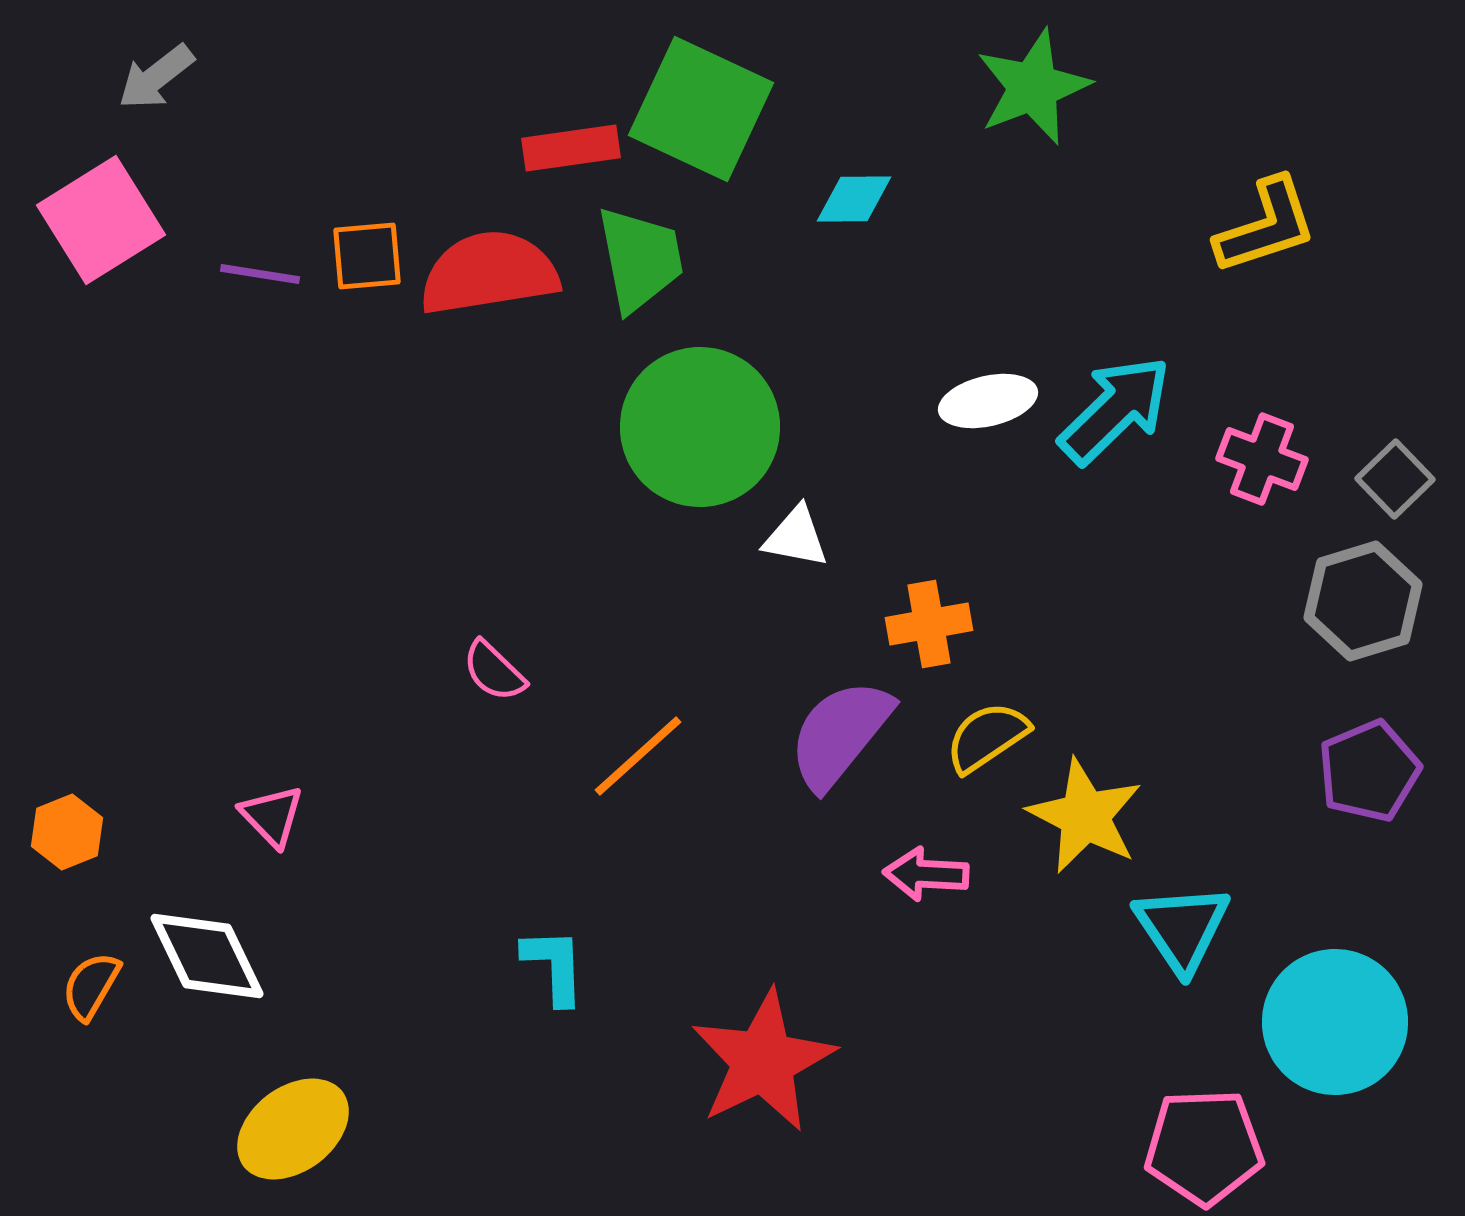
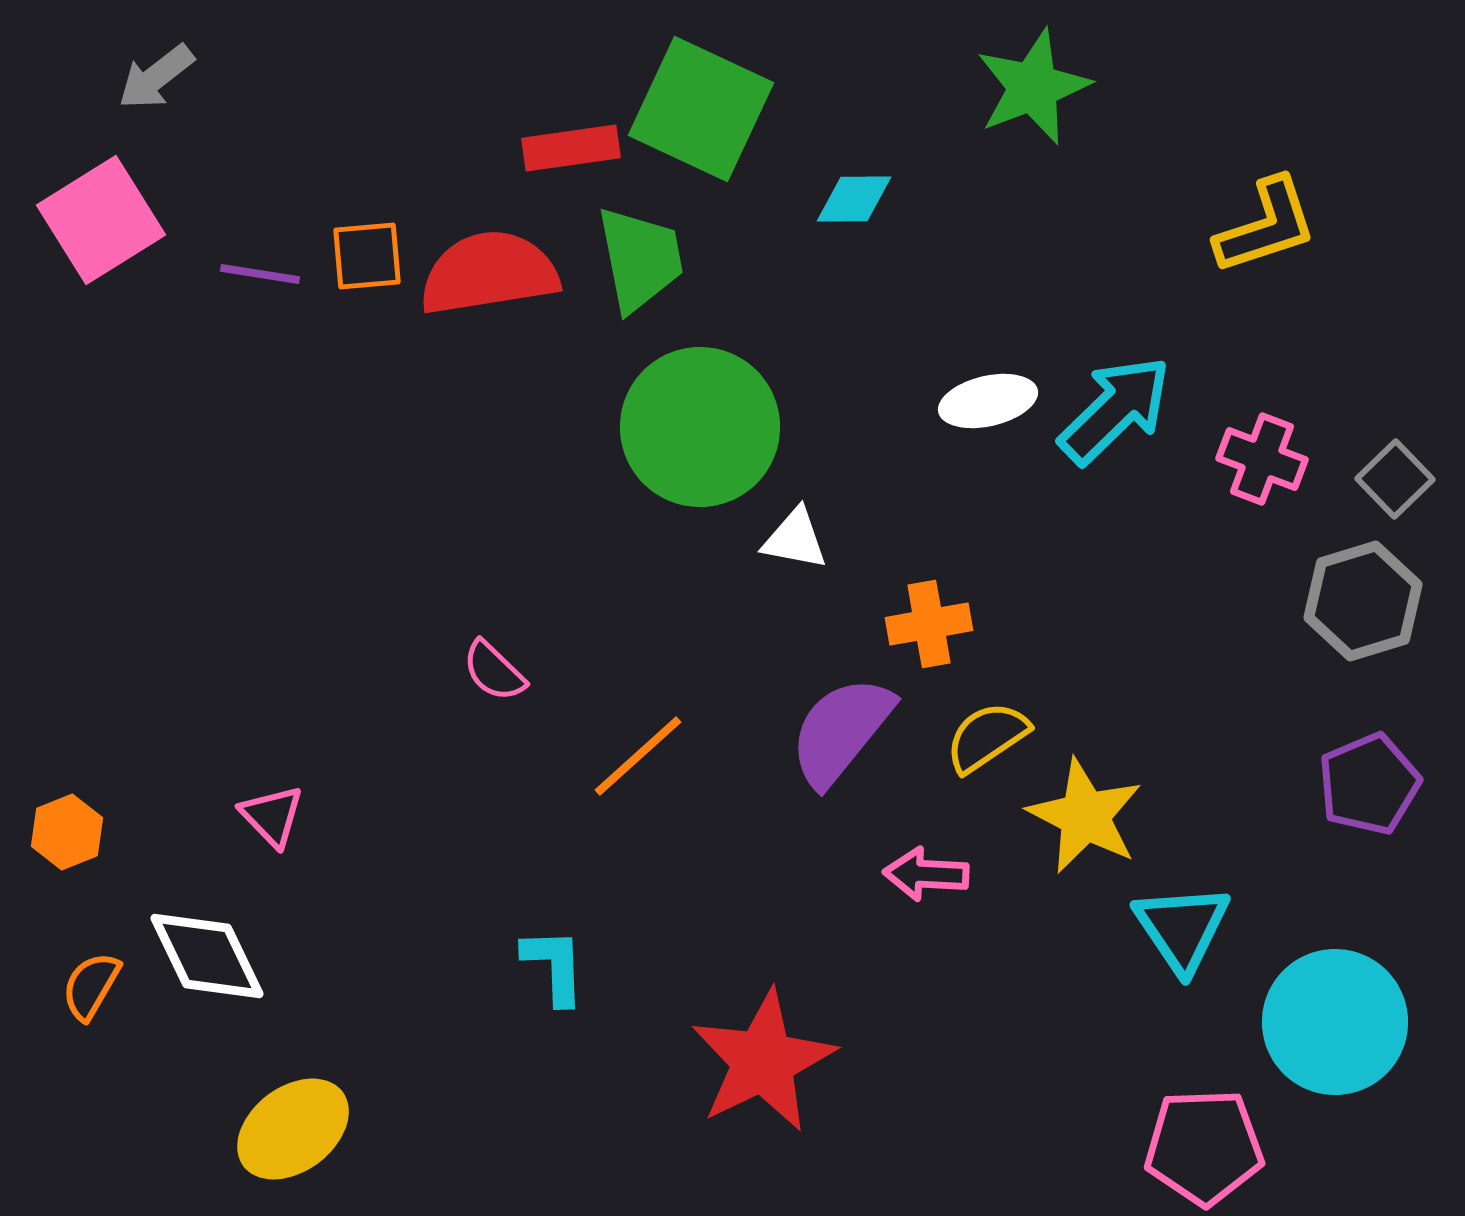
white triangle: moved 1 px left, 2 px down
purple semicircle: moved 1 px right, 3 px up
purple pentagon: moved 13 px down
